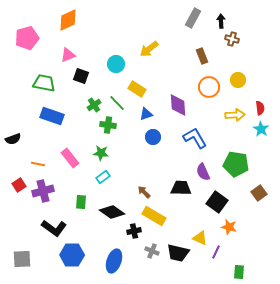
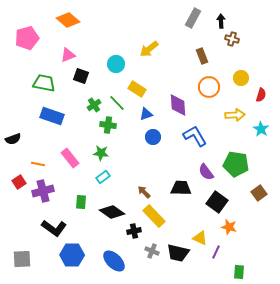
orange diamond at (68, 20): rotated 65 degrees clockwise
yellow circle at (238, 80): moved 3 px right, 2 px up
red semicircle at (260, 108): moved 1 px right, 13 px up; rotated 24 degrees clockwise
blue L-shape at (195, 138): moved 2 px up
purple semicircle at (203, 172): moved 3 px right; rotated 12 degrees counterclockwise
red square at (19, 185): moved 3 px up
yellow rectangle at (154, 216): rotated 15 degrees clockwise
blue ellipse at (114, 261): rotated 65 degrees counterclockwise
